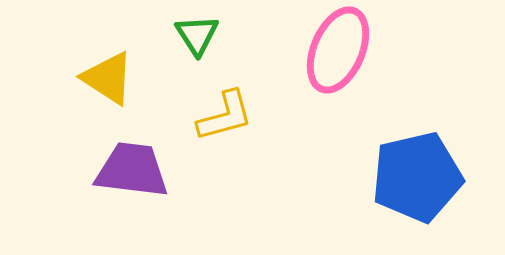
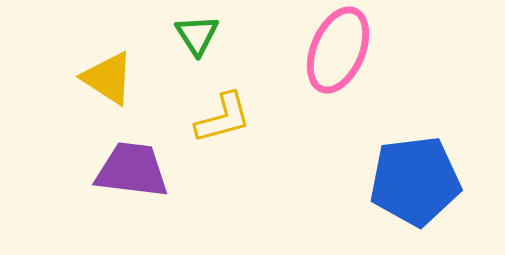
yellow L-shape: moved 2 px left, 2 px down
blue pentagon: moved 2 px left, 4 px down; rotated 6 degrees clockwise
